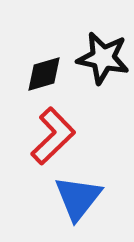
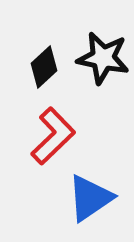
black diamond: moved 7 px up; rotated 27 degrees counterclockwise
blue triangle: moved 12 px right; rotated 18 degrees clockwise
